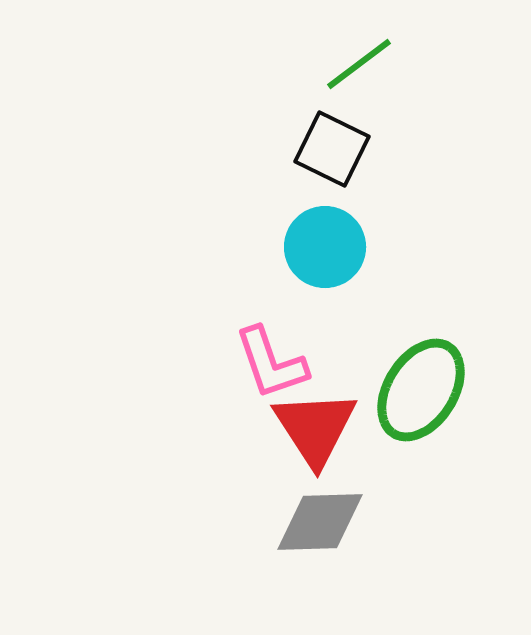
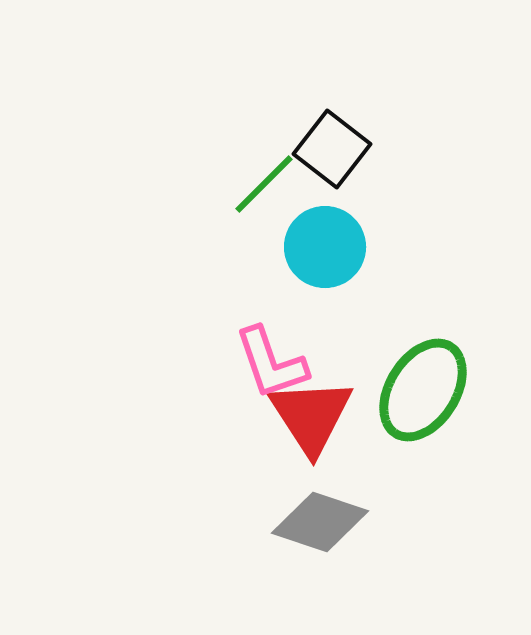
green line: moved 95 px left, 120 px down; rotated 8 degrees counterclockwise
black square: rotated 12 degrees clockwise
green ellipse: moved 2 px right
red triangle: moved 4 px left, 12 px up
gray diamond: rotated 20 degrees clockwise
